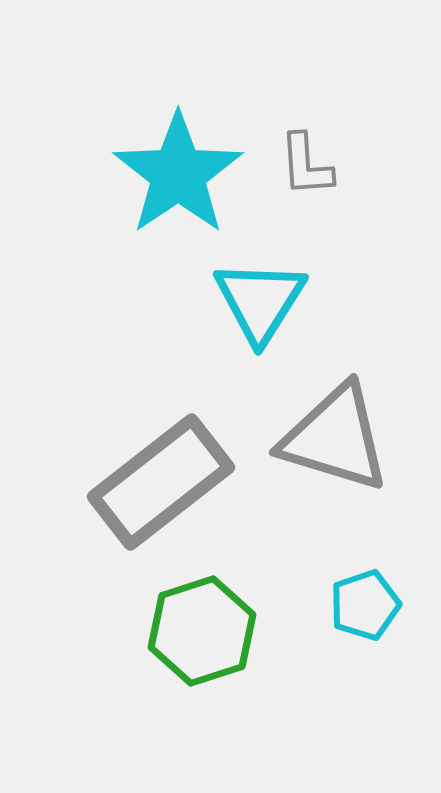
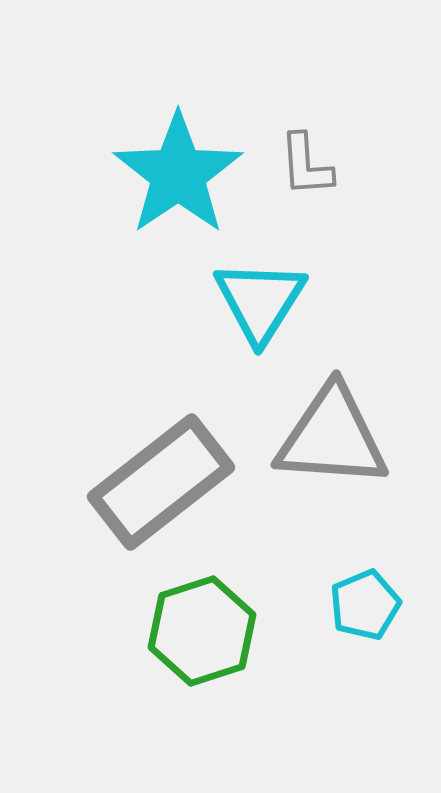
gray triangle: moved 3 px left, 1 px up; rotated 13 degrees counterclockwise
cyan pentagon: rotated 4 degrees counterclockwise
